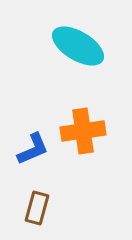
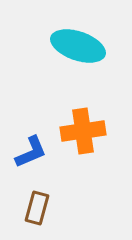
cyan ellipse: rotated 12 degrees counterclockwise
blue L-shape: moved 2 px left, 3 px down
